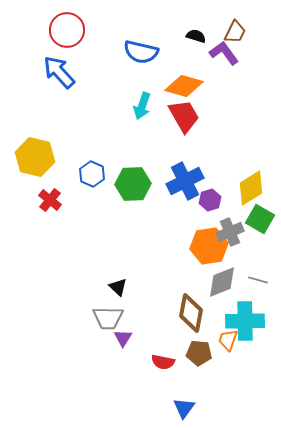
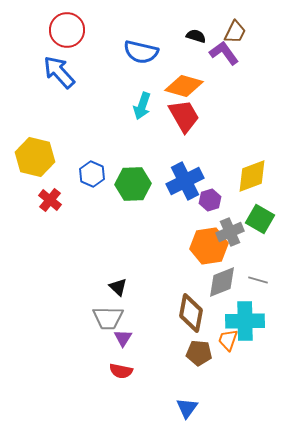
yellow diamond: moved 1 px right, 12 px up; rotated 12 degrees clockwise
red semicircle: moved 42 px left, 9 px down
blue triangle: moved 3 px right
